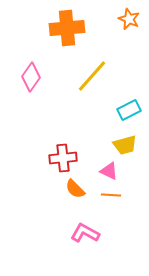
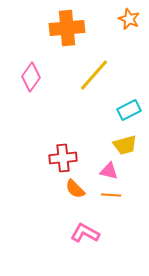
yellow line: moved 2 px right, 1 px up
pink triangle: rotated 12 degrees counterclockwise
